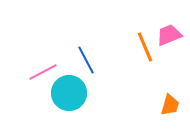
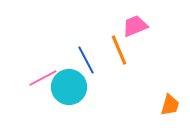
pink trapezoid: moved 34 px left, 9 px up
orange line: moved 26 px left, 3 px down
pink line: moved 6 px down
cyan circle: moved 6 px up
